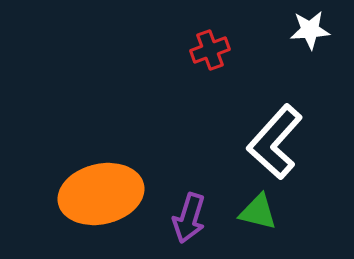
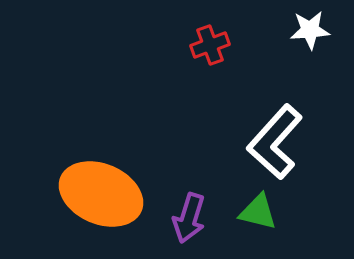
red cross: moved 5 px up
orange ellipse: rotated 36 degrees clockwise
